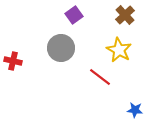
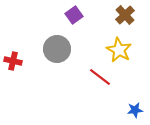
gray circle: moved 4 px left, 1 px down
blue star: rotated 14 degrees counterclockwise
